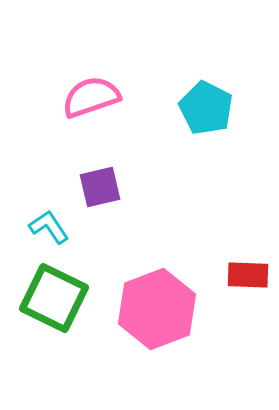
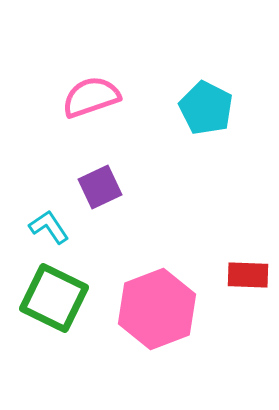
purple square: rotated 12 degrees counterclockwise
